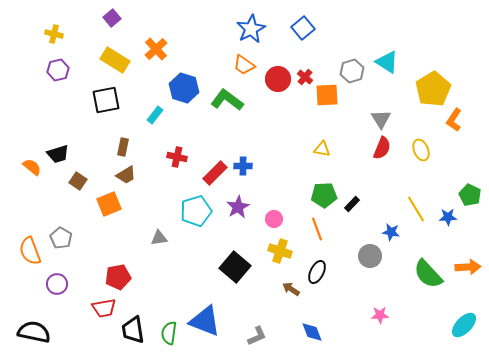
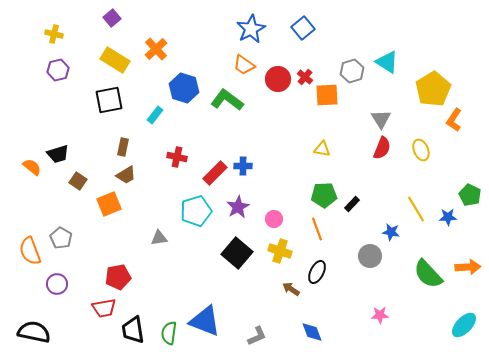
black square at (106, 100): moved 3 px right
black square at (235, 267): moved 2 px right, 14 px up
